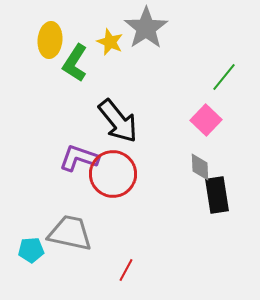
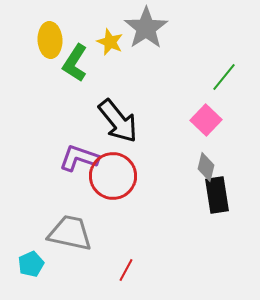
yellow ellipse: rotated 8 degrees counterclockwise
gray diamond: moved 6 px right; rotated 16 degrees clockwise
red circle: moved 2 px down
cyan pentagon: moved 14 px down; rotated 20 degrees counterclockwise
